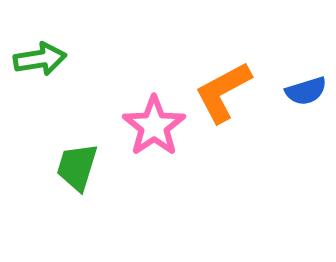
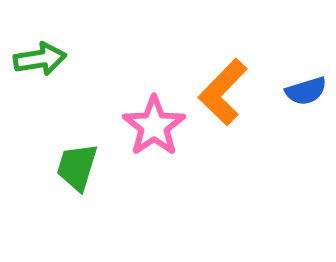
orange L-shape: rotated 18 degrees counterclockwise
